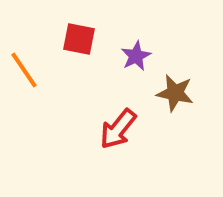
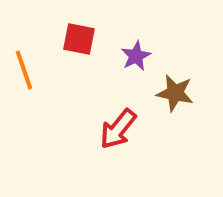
orange line: rotated 15 degrees clockwise
